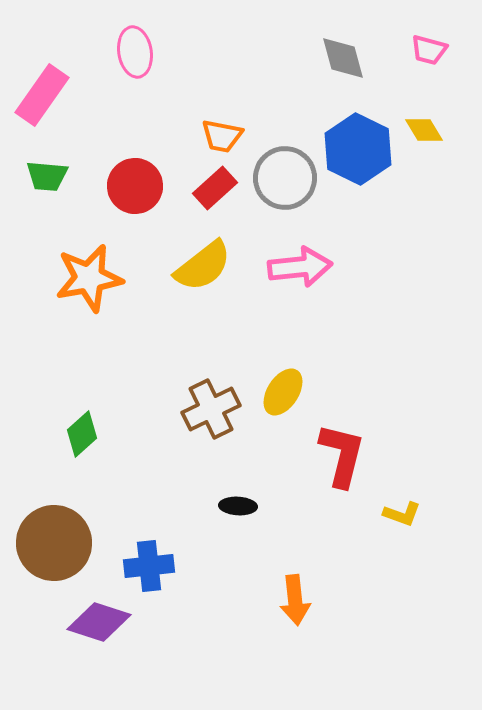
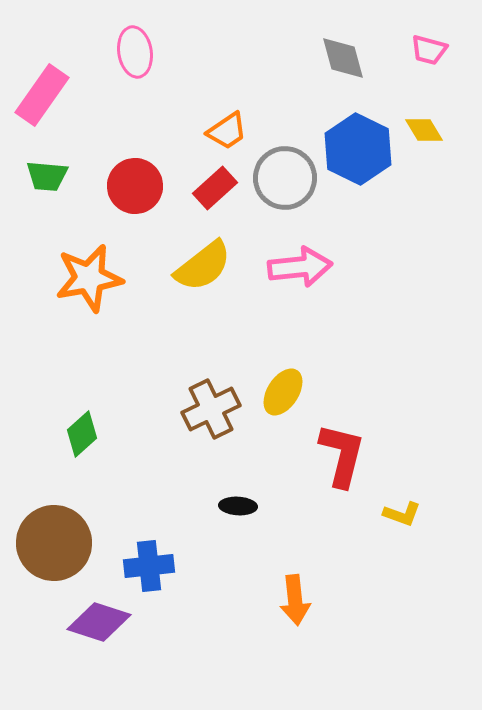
orange trapezoid: moved 5 px right, 5 px up; rotated 45 degrees counterclockwise
